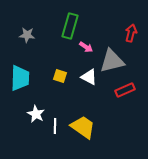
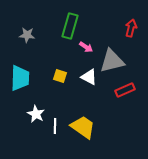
red arrow: moved 5 px up
